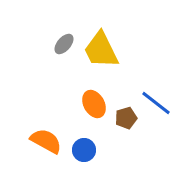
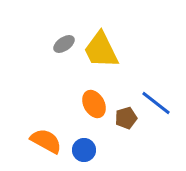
gray ellipse: rotated 15 degrees clockwise
